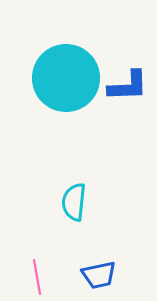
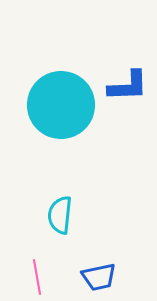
cyan circle: moved 5 px left, 27 px down
cyan semicircle: moved 14 px left, 13 px down
blue trapezoid: moved 2 px down
